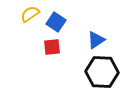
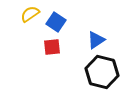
black hexagon: rotated 12 degrees clockwise
